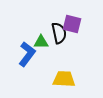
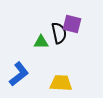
blue L-shape: moved 8 px left, 20 px down; rotated 15 degrees clockwise
yellow trapezoid: moved 3 px left, 4 px down
